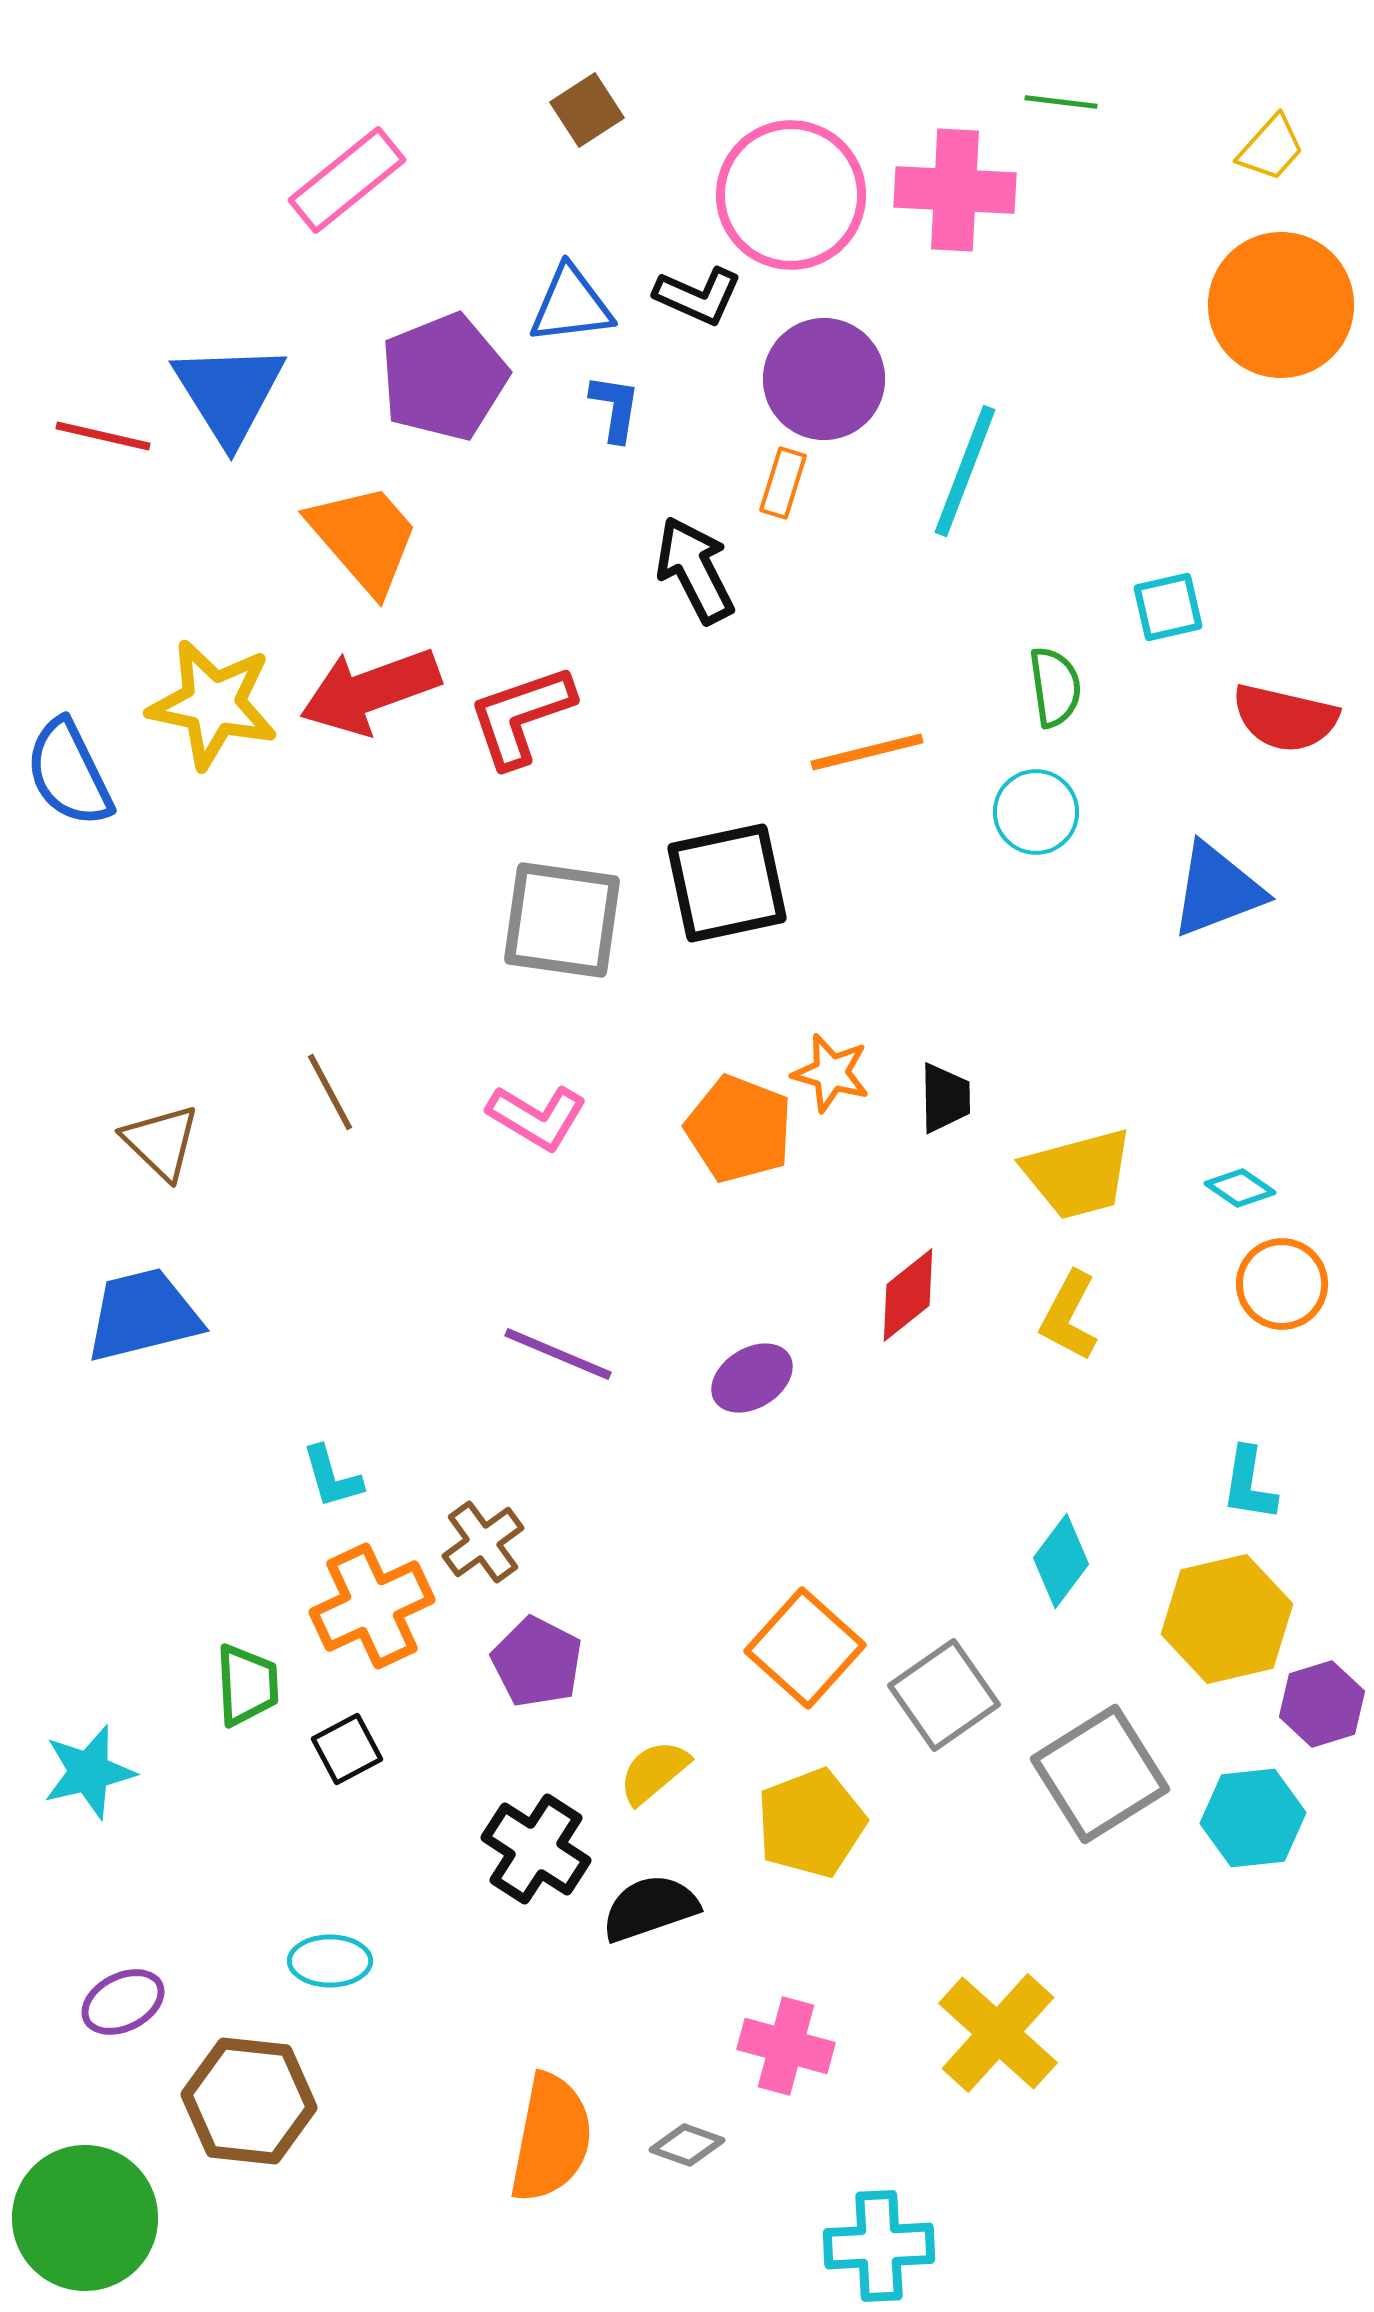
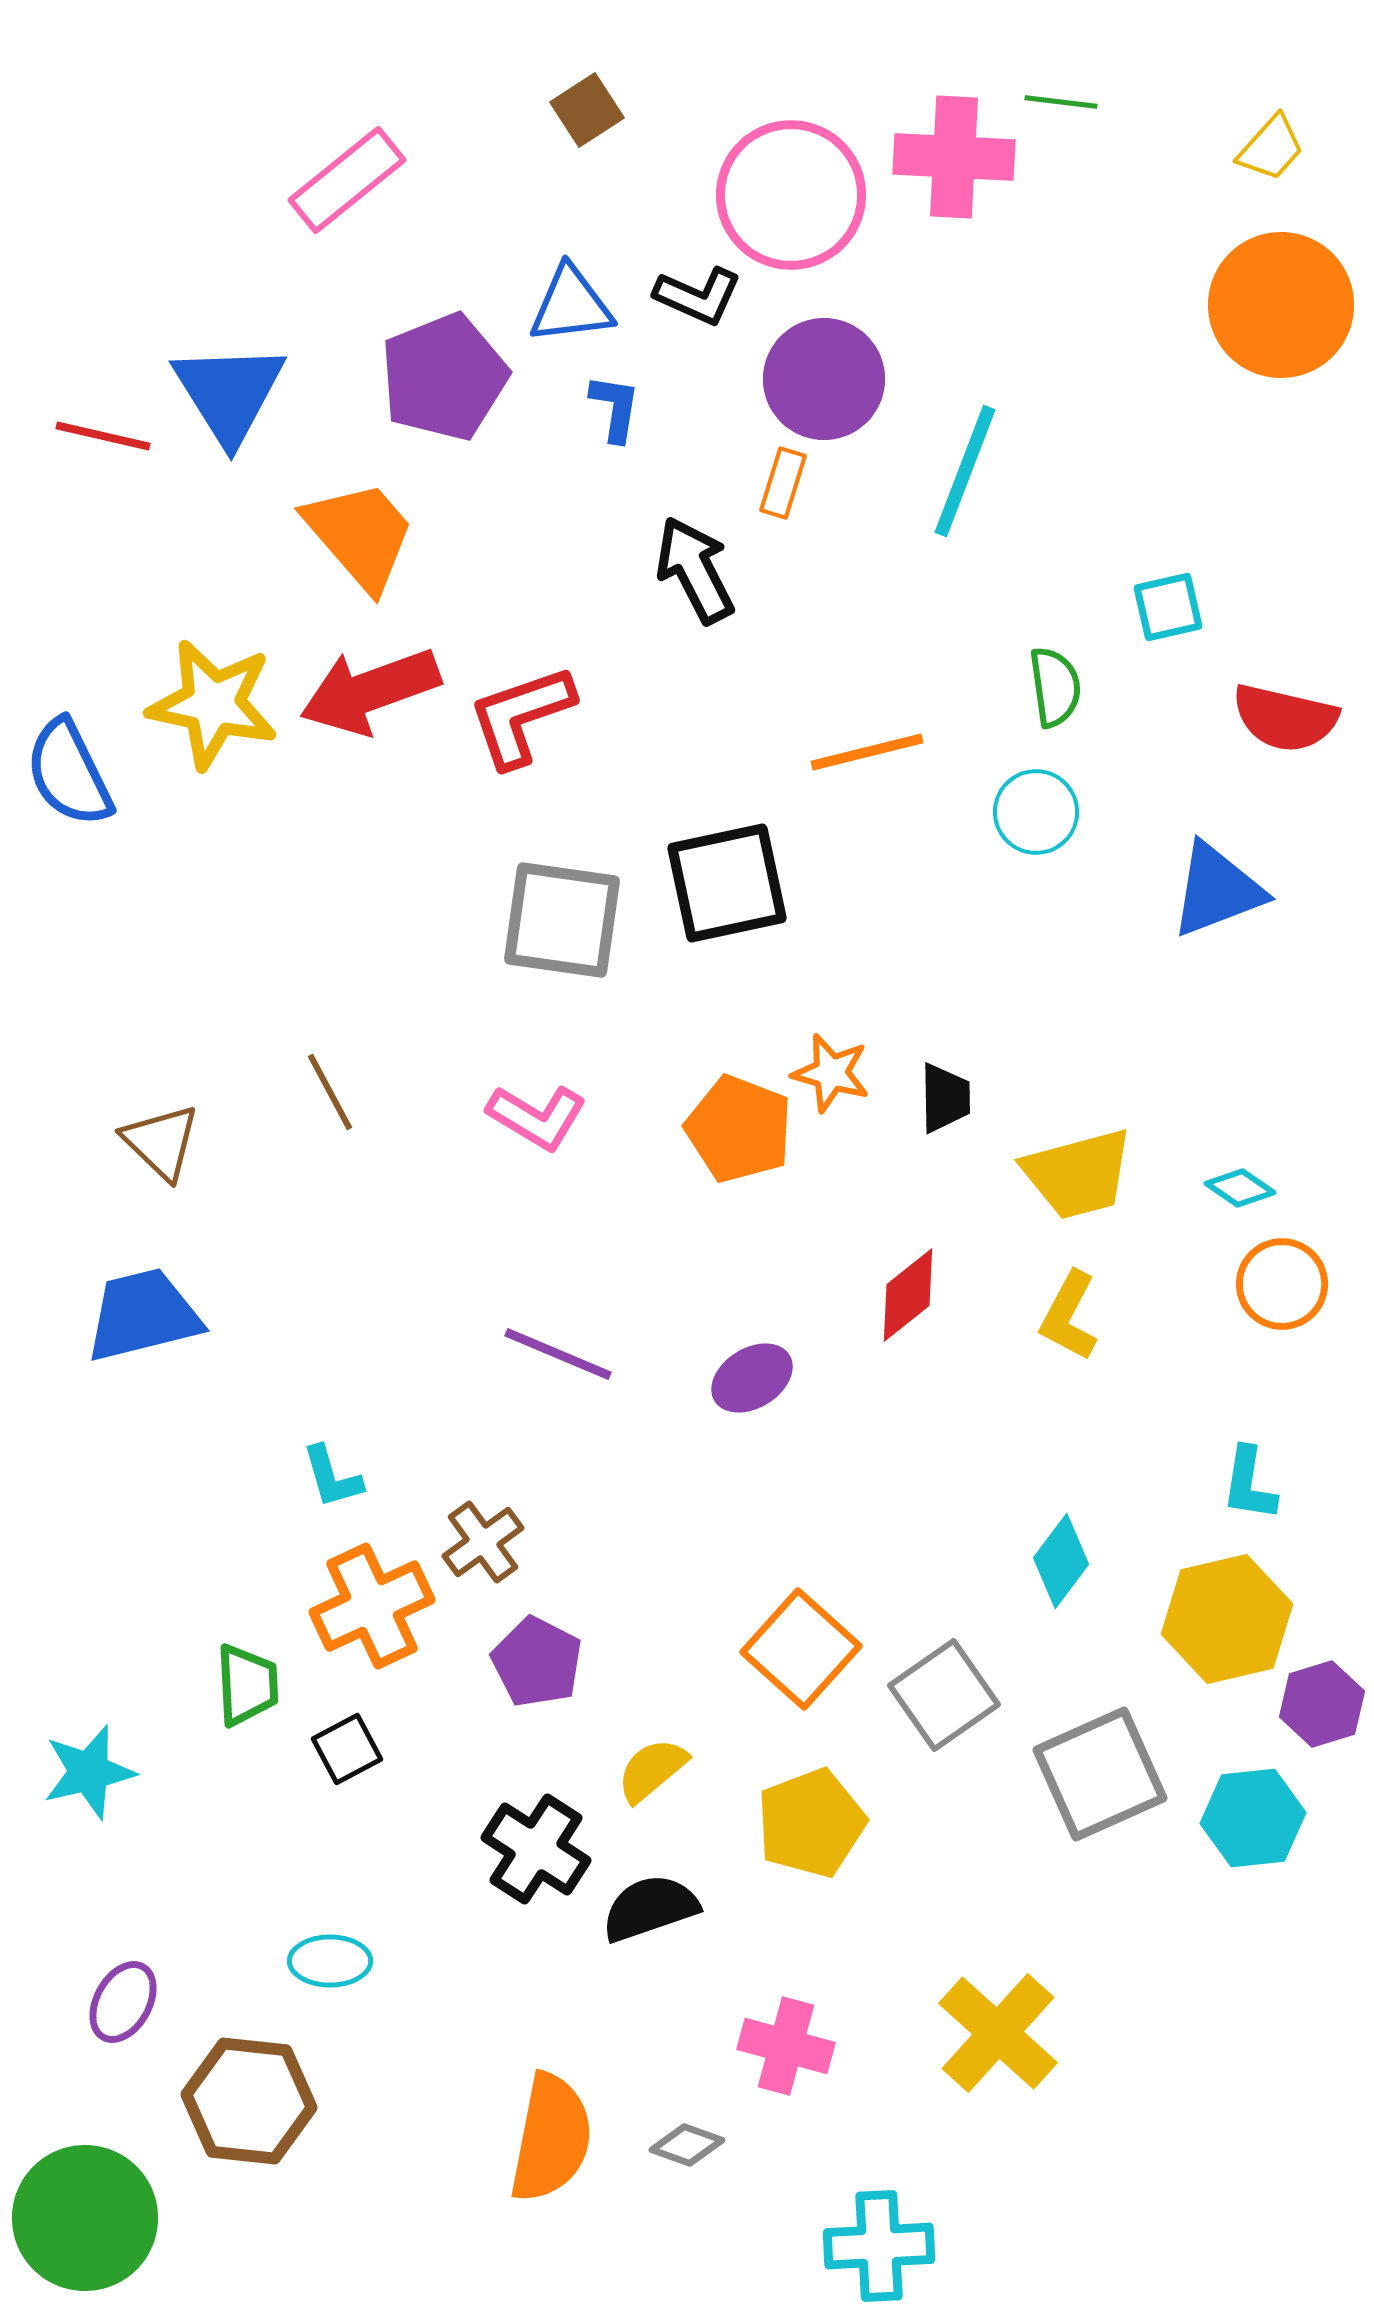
pink cross at (955, 190): moved 1 px left, 33 px up
orange trapezoid at (364, 538): moved 4 px left, 3 px up
orange square at (805, 1648): moved 4 px left, 1 px down
yellow semicircle at (654, 1772): moved 2 px left, 2 px up
gray square at (1100, 1774): rotated 8 degrees clockwise
purple ellipse at (123, 2002): rotated 34 degrees counterclockwise
